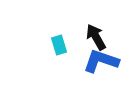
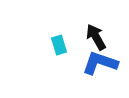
blue L-shape: moved 1 px left, 2 px down
